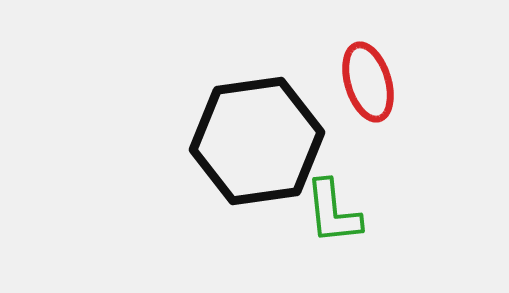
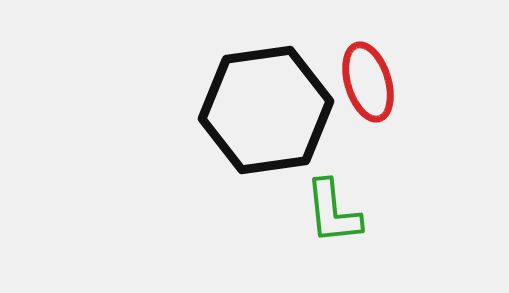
black hexagon: moved 9 px right, 31 px up
